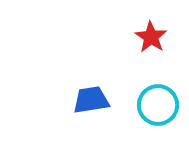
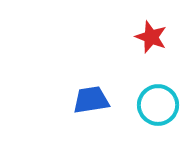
red star: rotated 12 degrees counterclockwise
